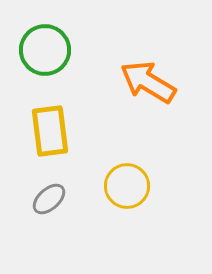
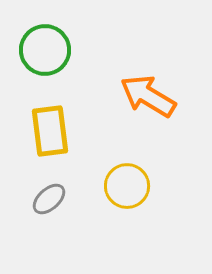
orange arrow: moved 14 px down
